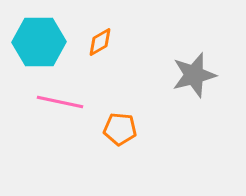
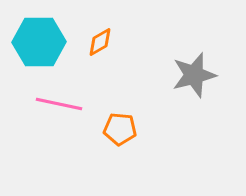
pink line: moved 1 px left, 2 px down
